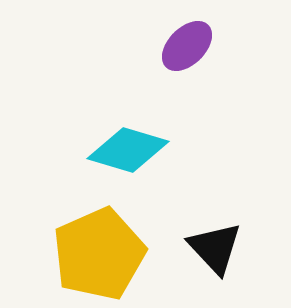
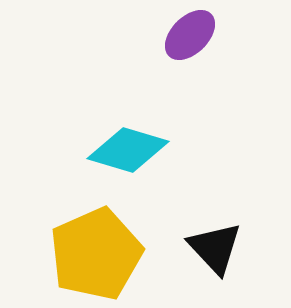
purple ellipse: moved 3 px right, 11 px up
yellow pentagon: moved 3 px left
